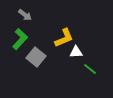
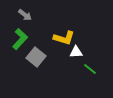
yellow L-shape: rotated 40 degrees clockwise
